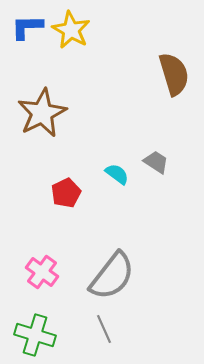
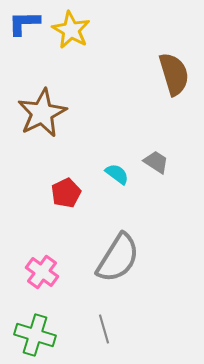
blue L-shape: moved 3 px left, 4 px up
gray semicircle: moved 6 px right, 18 px up; rotated 6 degrees counterclockwise
gray line: rotated 8 degrees clockwise
